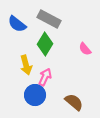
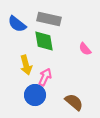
gray rectangle: rotated 15 degrees counterclockwise
green diamond: moved 1 px left, 3 px up; rotated 40 degrees counterclockwise
